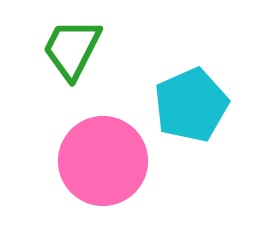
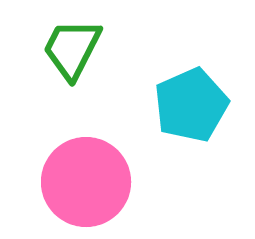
pink circle: moved 17 px left, 21 px down
